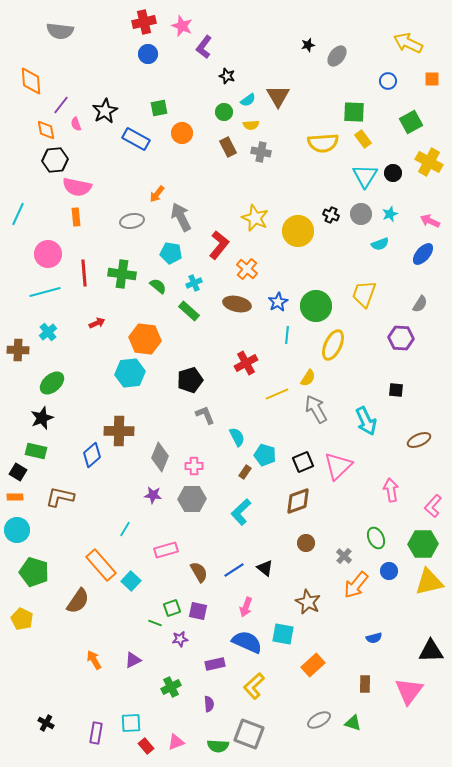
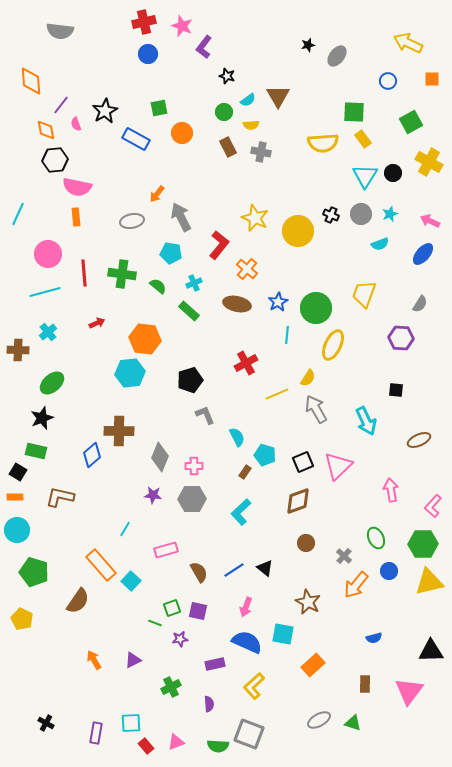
green circle at (316, 306): moved 2 px down
